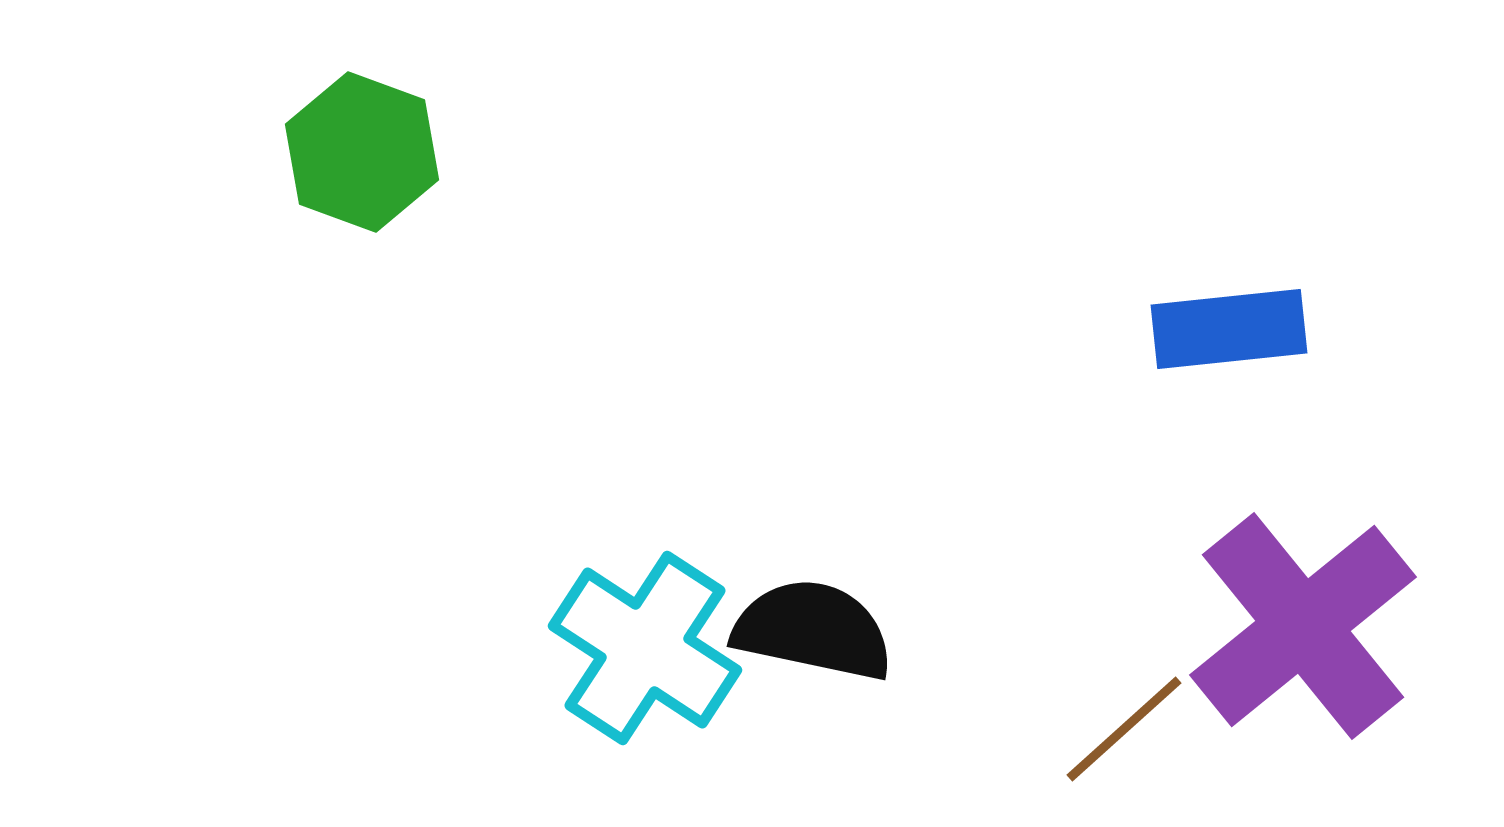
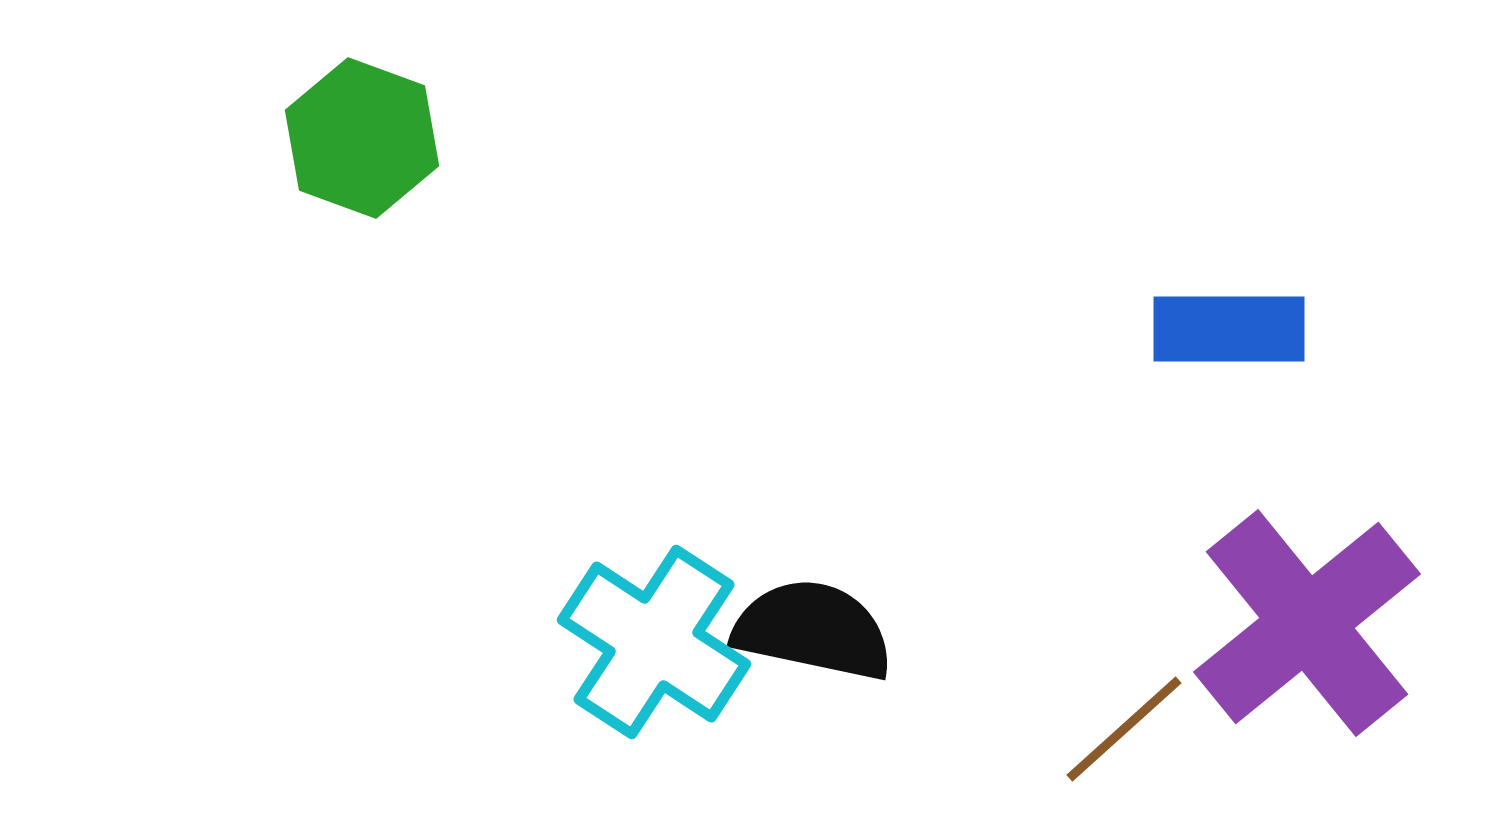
green hexagon: moved 14 px up
blue rectangle: rotated 6 degrees clockwise
purple cross: moved 4 px right, 3 px up
cyan cross: moved 9 px right, 6 px up
